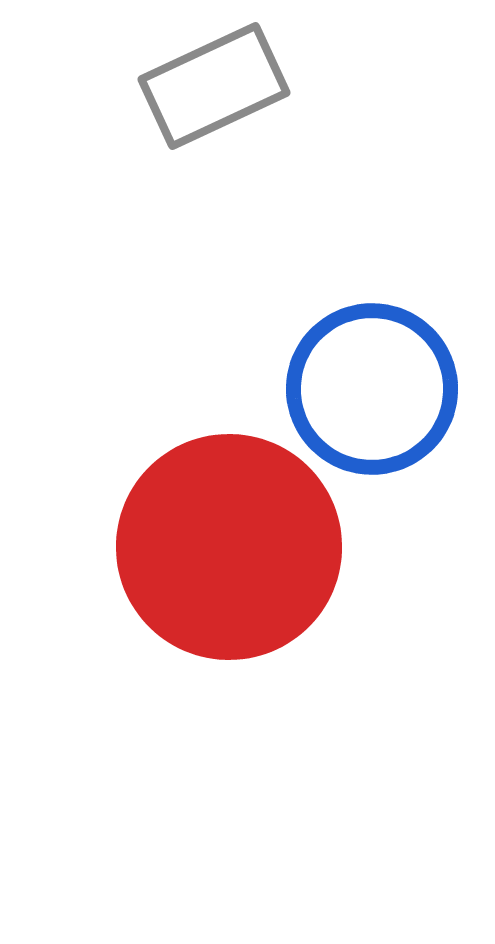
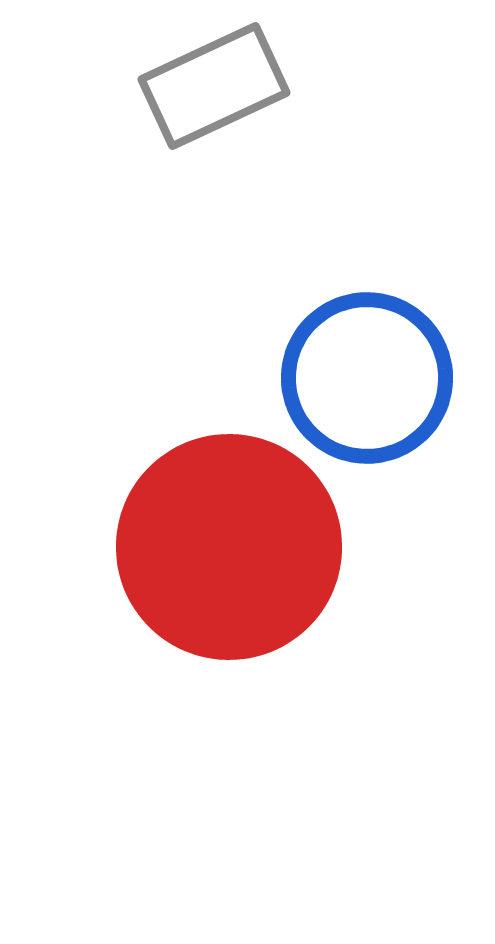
blue circle: moved 5 px left, 11 px up
